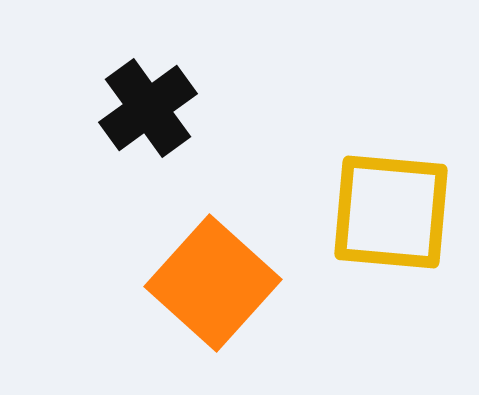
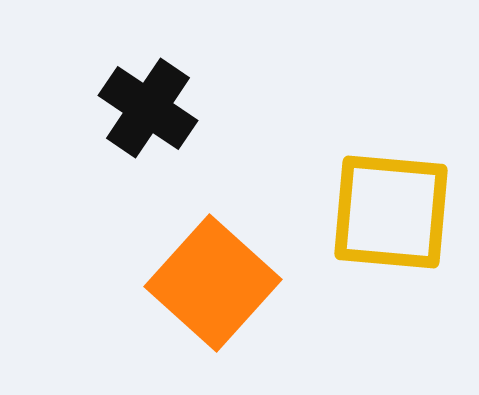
black cross: rotated 20 degrees counterclockwise
